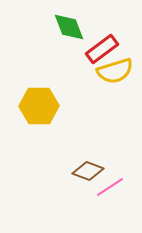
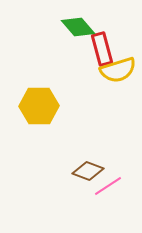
green diamond: moved 9 px right; rotated 20 degrees counterclockwise
red rectangle: rotated 68 degrees counterclockwise
yellow semicircle: moved 3 px right, 1 px up
pink line: moved 2 px left, 1 px up
